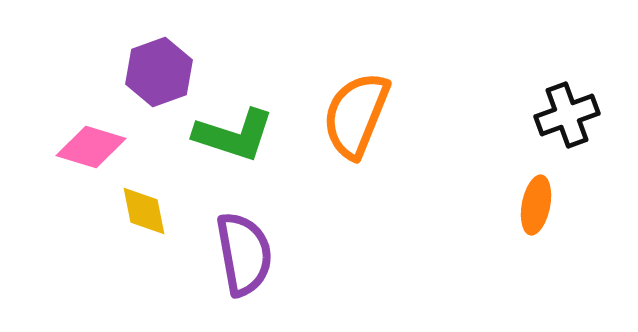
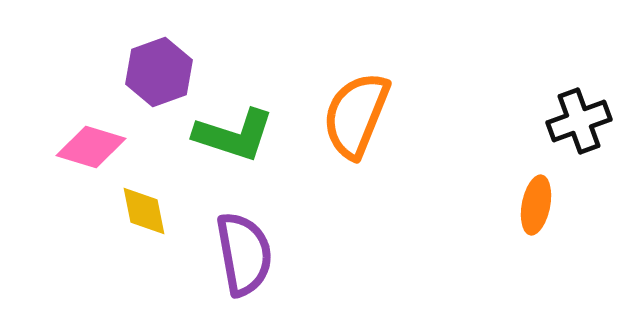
black cross: moved 12 px right, 6 px down
